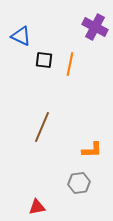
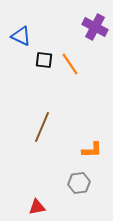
orange line: rotated 45 degrees counterclockwise
